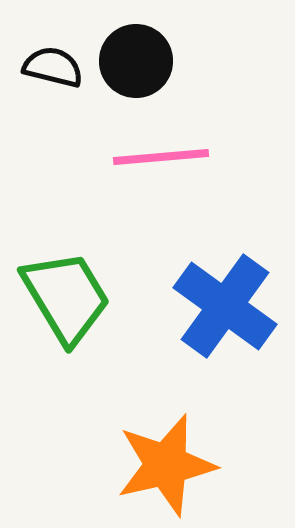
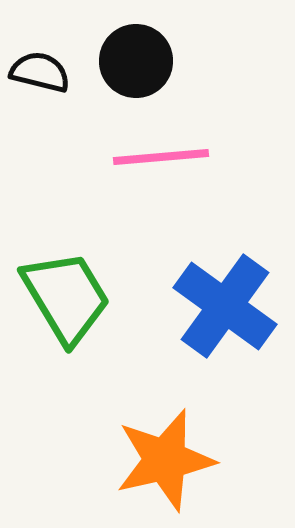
black semicircle: moved 13 px left, 5 px down
orange star: moved 1 px left, 5 px up
